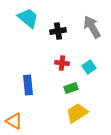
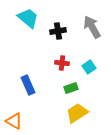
blue rectangle: rotated 18 degrees counterclockwise
